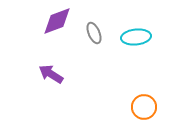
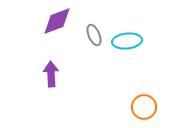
gray ellipse: moved 2 px down
cyan ellipse: moved 9 px left, 4 px down
purple arrow: rotated 55 degrees clockwise
